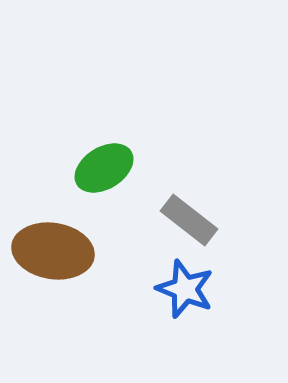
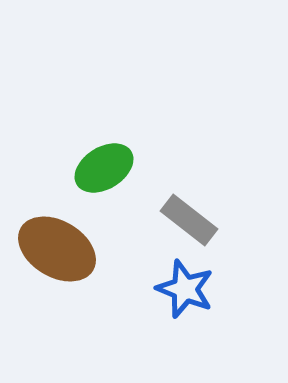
brown ellipse: moved 4 px right, 2 px up; rotated 22 degrees clockwise
